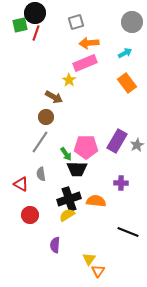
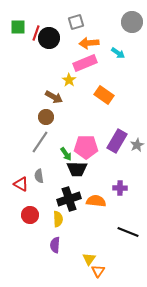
black circle: moved 14 px right, 25 px down
green square: moved 2 px left, 2 px down; rotated 14 degrees clockwise
cyan arrow: moved 7 px left; rotated 64 degrees clockwise
orange rectangle: moved 23 px left, 12 px down; rotated 18 degrees counterclockwise
gray semicircle: moved 2 px left, 2 px down
purple cross: moved 1 px left, 5 px down
yellow semicircle: moved 9 px left, 4 px down; rotated 119 degrees clockwise
